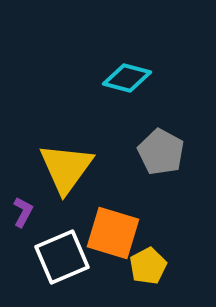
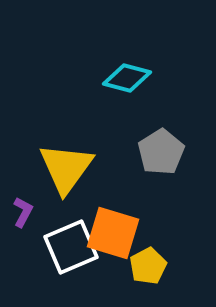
gray pentagon: rotated 12 degrees clockwise
white square: moved 9 px right, 10 px up
